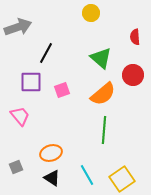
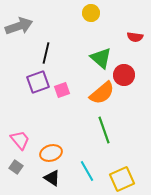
gray arrow: moved 1 px right, 1 px up
red semicircle: rotated 77 degrees counterclockwise
black line: rotated 15 degrees counterclockwise
red circle: moved 9 px left
purple square: moved 7 px right; rotated 20 degrees counterclockwise
orange semicircle: moved 1 px left, 1 px up
pink trapezoid: moved 24 px down
green line: rotated 24 degrees counterclockwise
gray square: rotated 32 degrees counterclockwise
cyan line: moved 4 px up
yellow square: rotated 10 degrees clockwise
